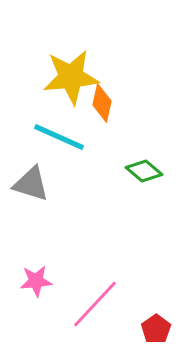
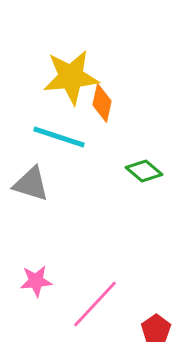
cyan line: rotated 6 degrees counterclockwise
